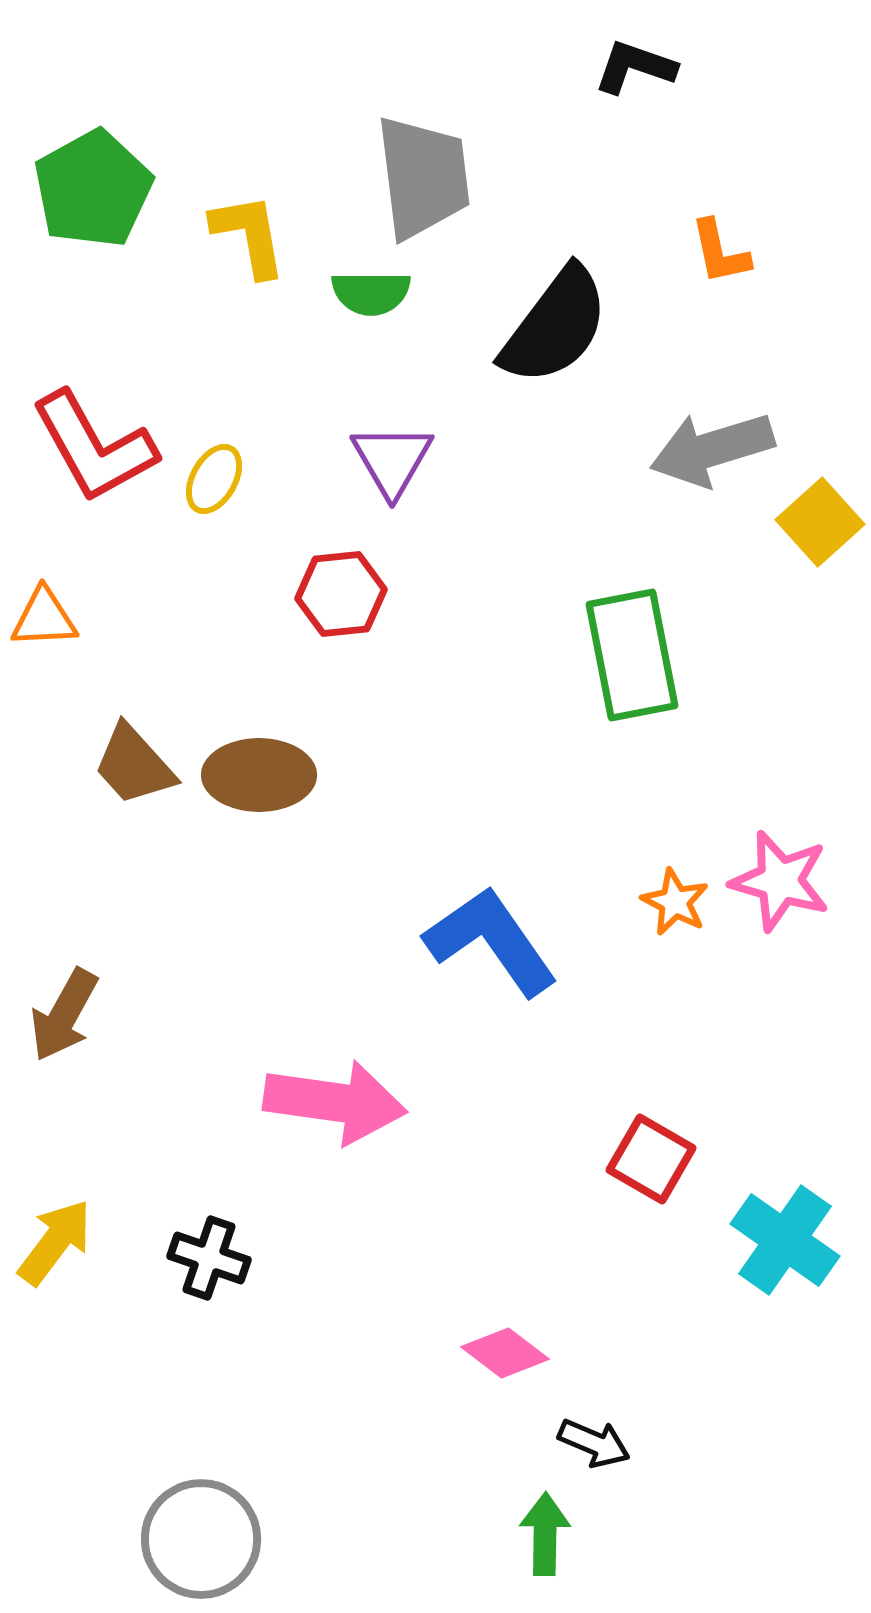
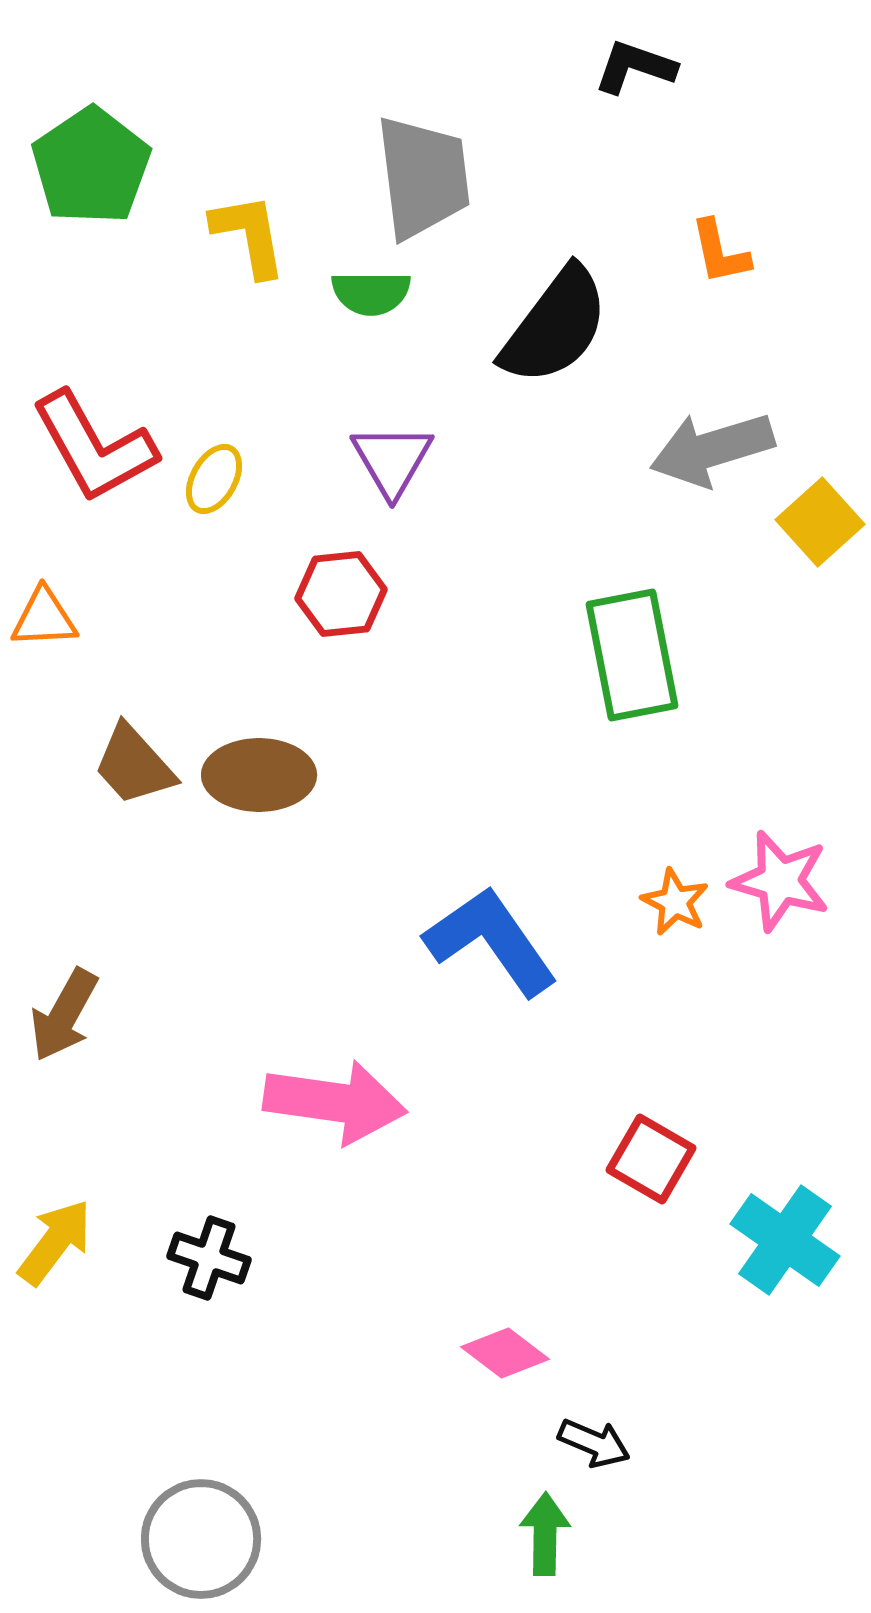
green pentagon: moved 2 px left, 23 px up; rotated 5 degrees counterclockwise
